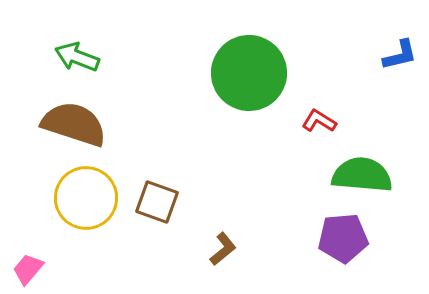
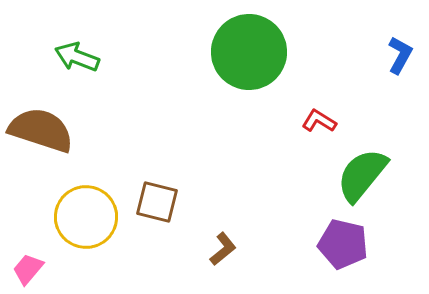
blue L-shape: rotated 48 degrees counterclockwise
green circle: moved 21 px up
brown semicircle: moved 33 px left, 6 px down
green semicircle: rotated 56 degrees counterclockwise
yellow circle: moved 19 px down
brown square: rotated 6 degrees counterclockwise
purple pentagon: moved 6 px down; rotated 18 degrees clockwise
